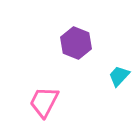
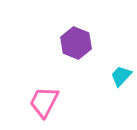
cyan trapezoid: moved 2 px right
